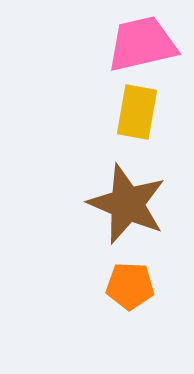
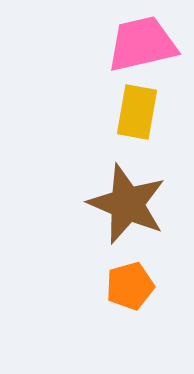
orange pentagon: rotated 18 degrees counterclockwise
